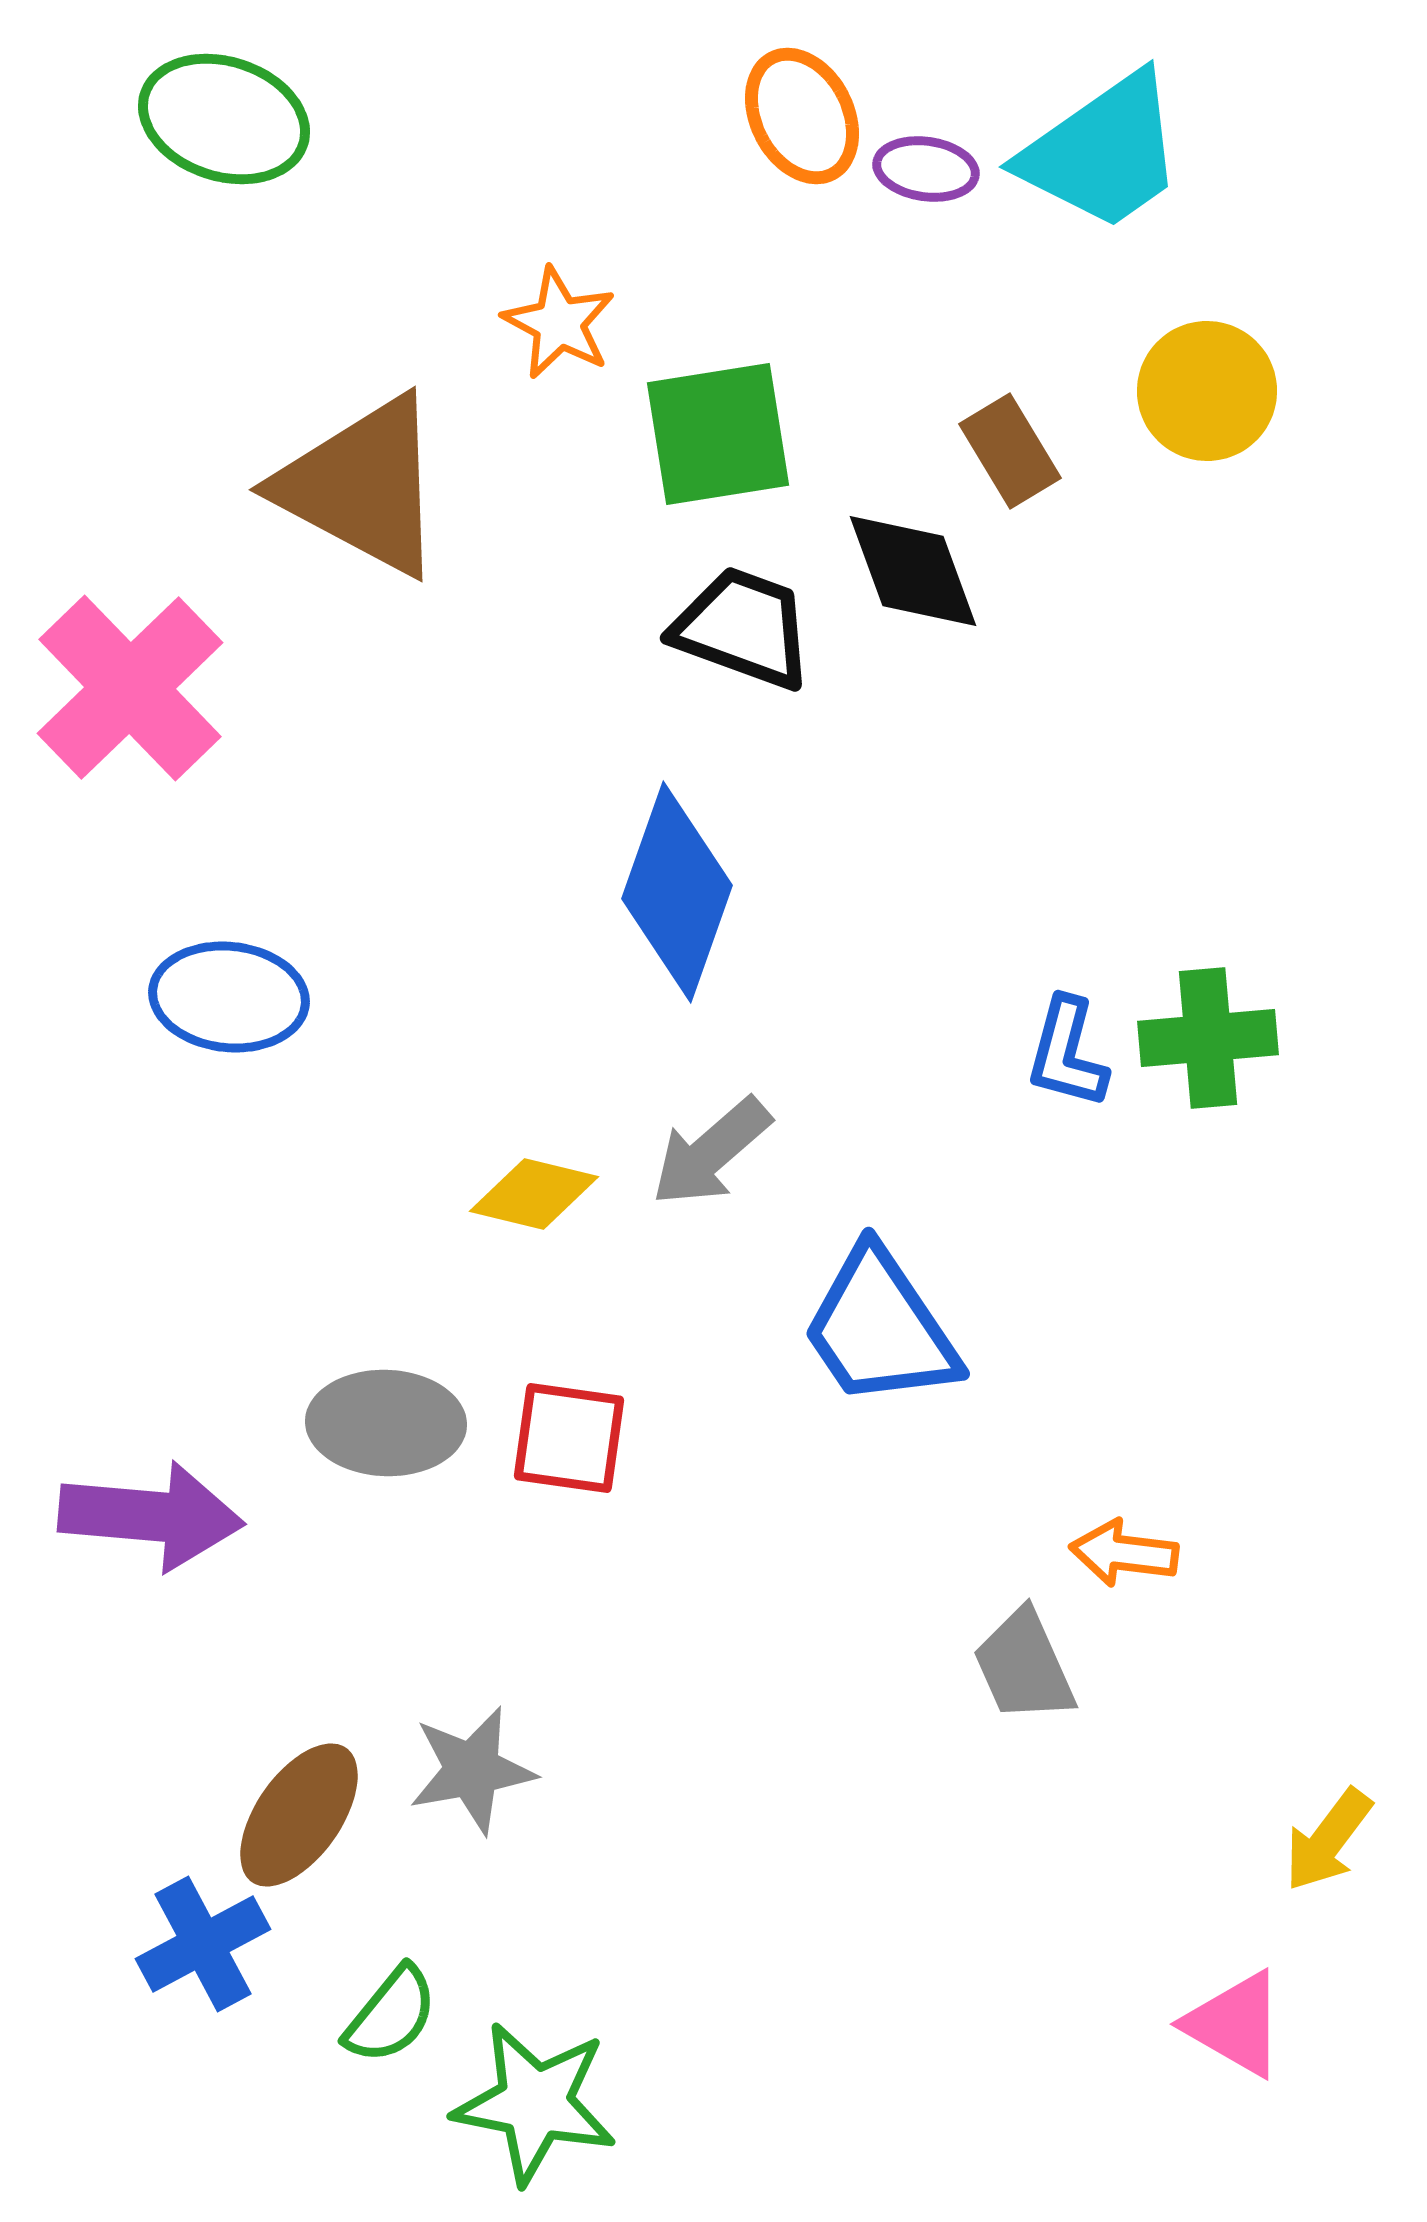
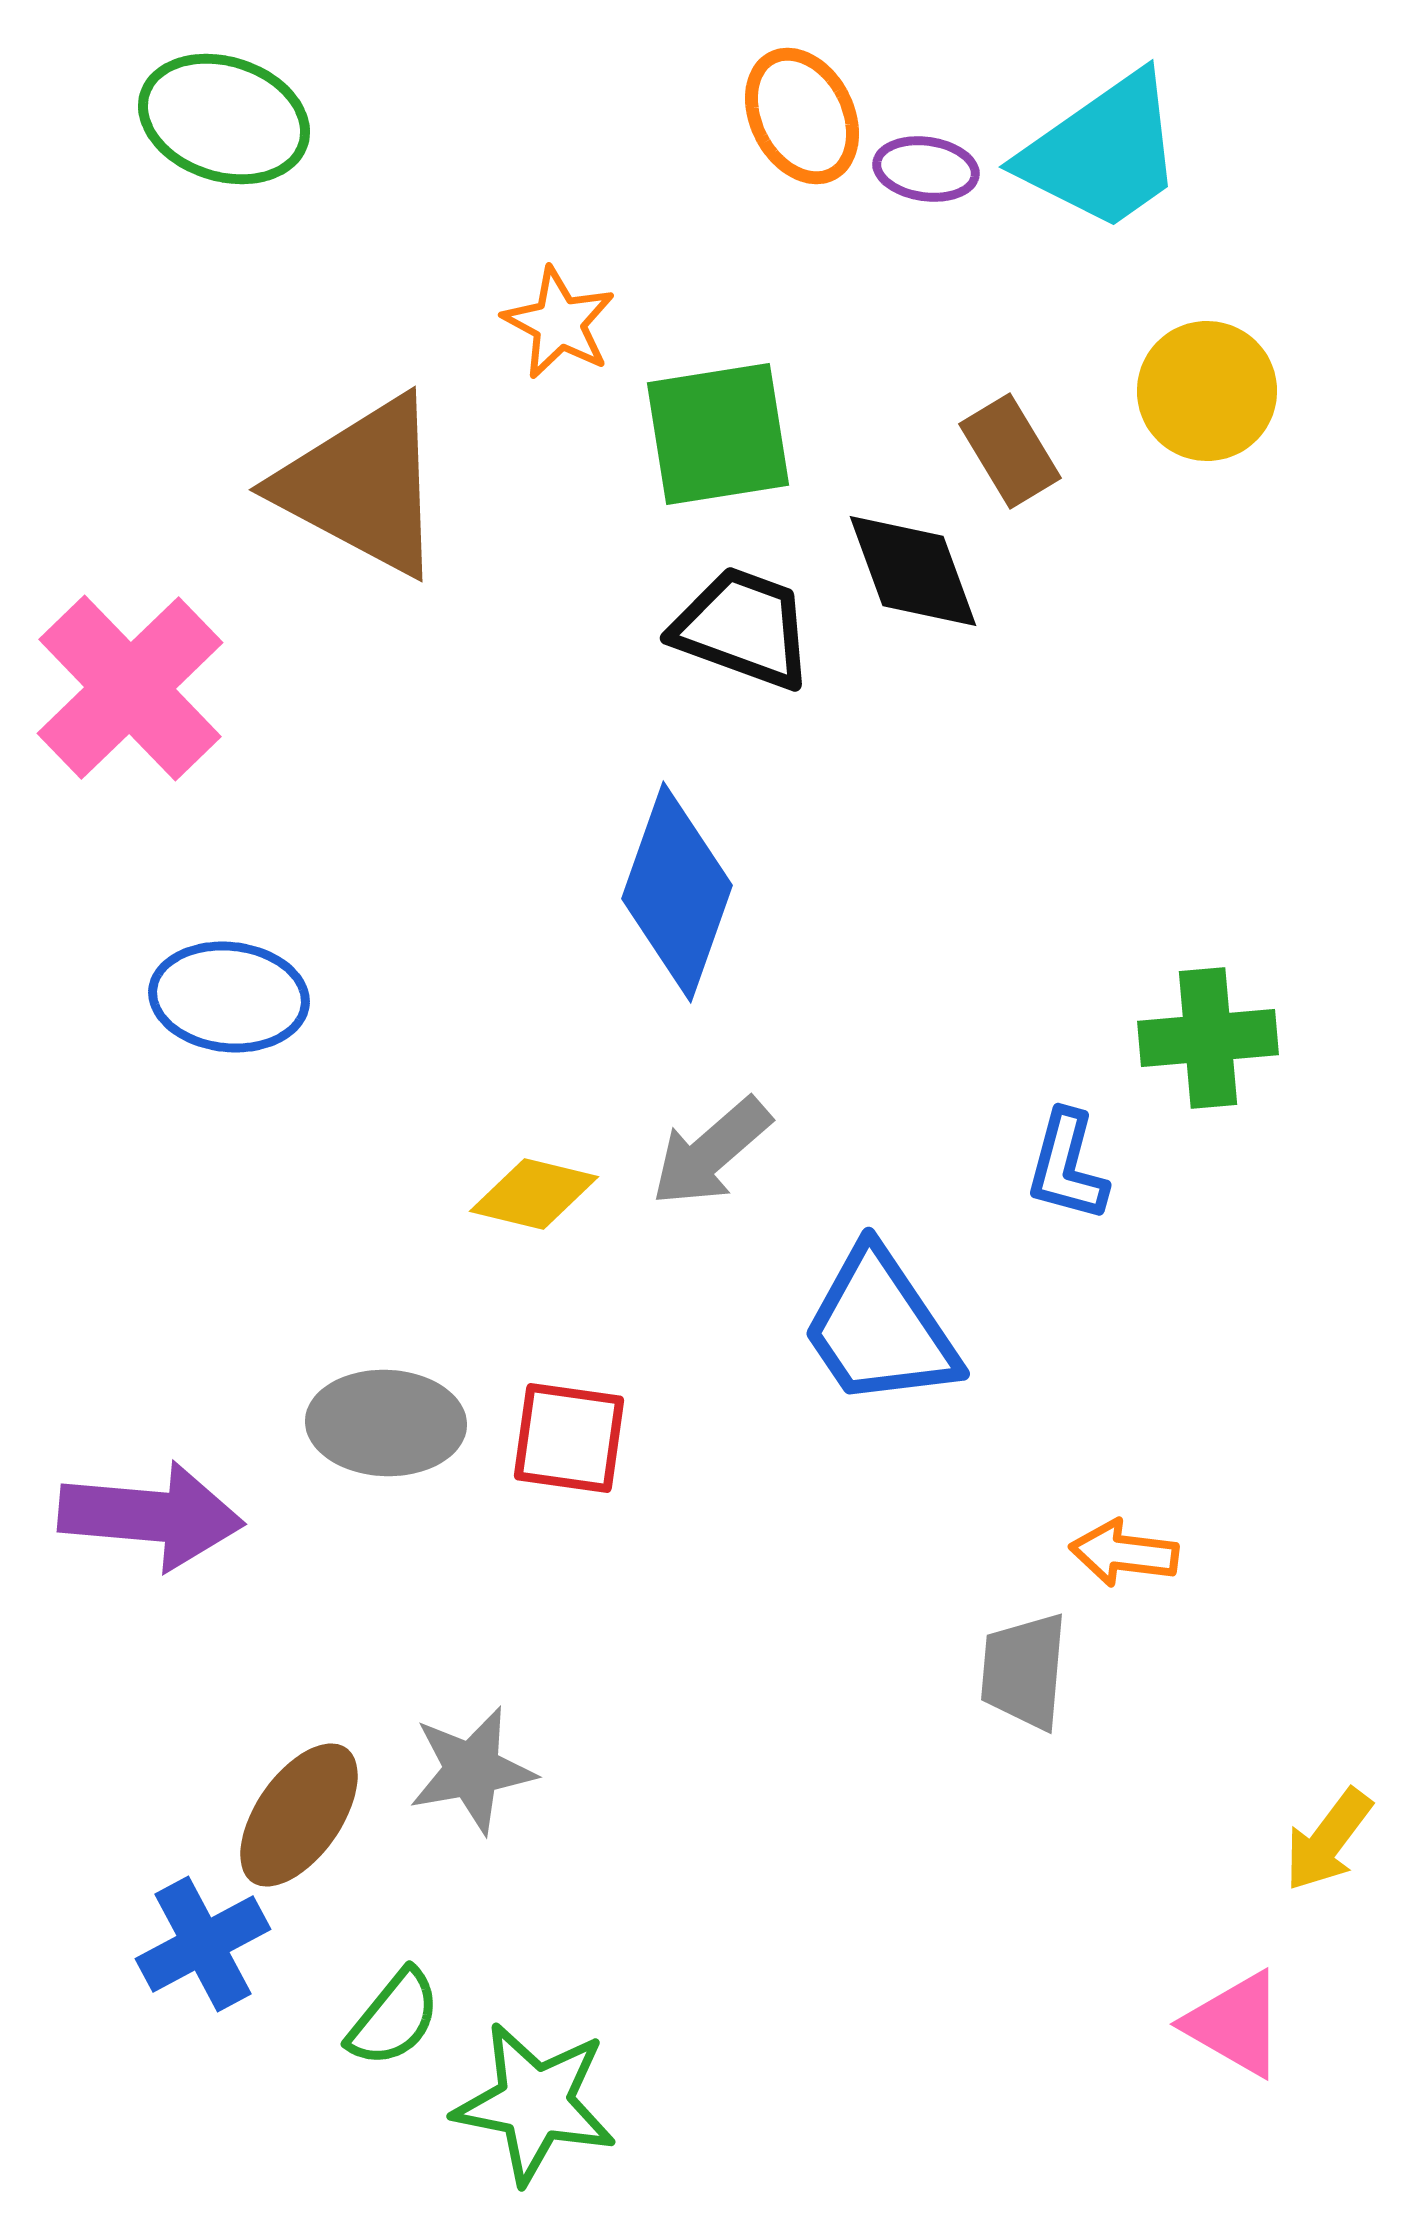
blue L-shape: moved 113 px down
gray trapezoid: moved 5 px down; rotated 29 degrees clockwise
green semicircle: moved 3 px right, 3 px down
